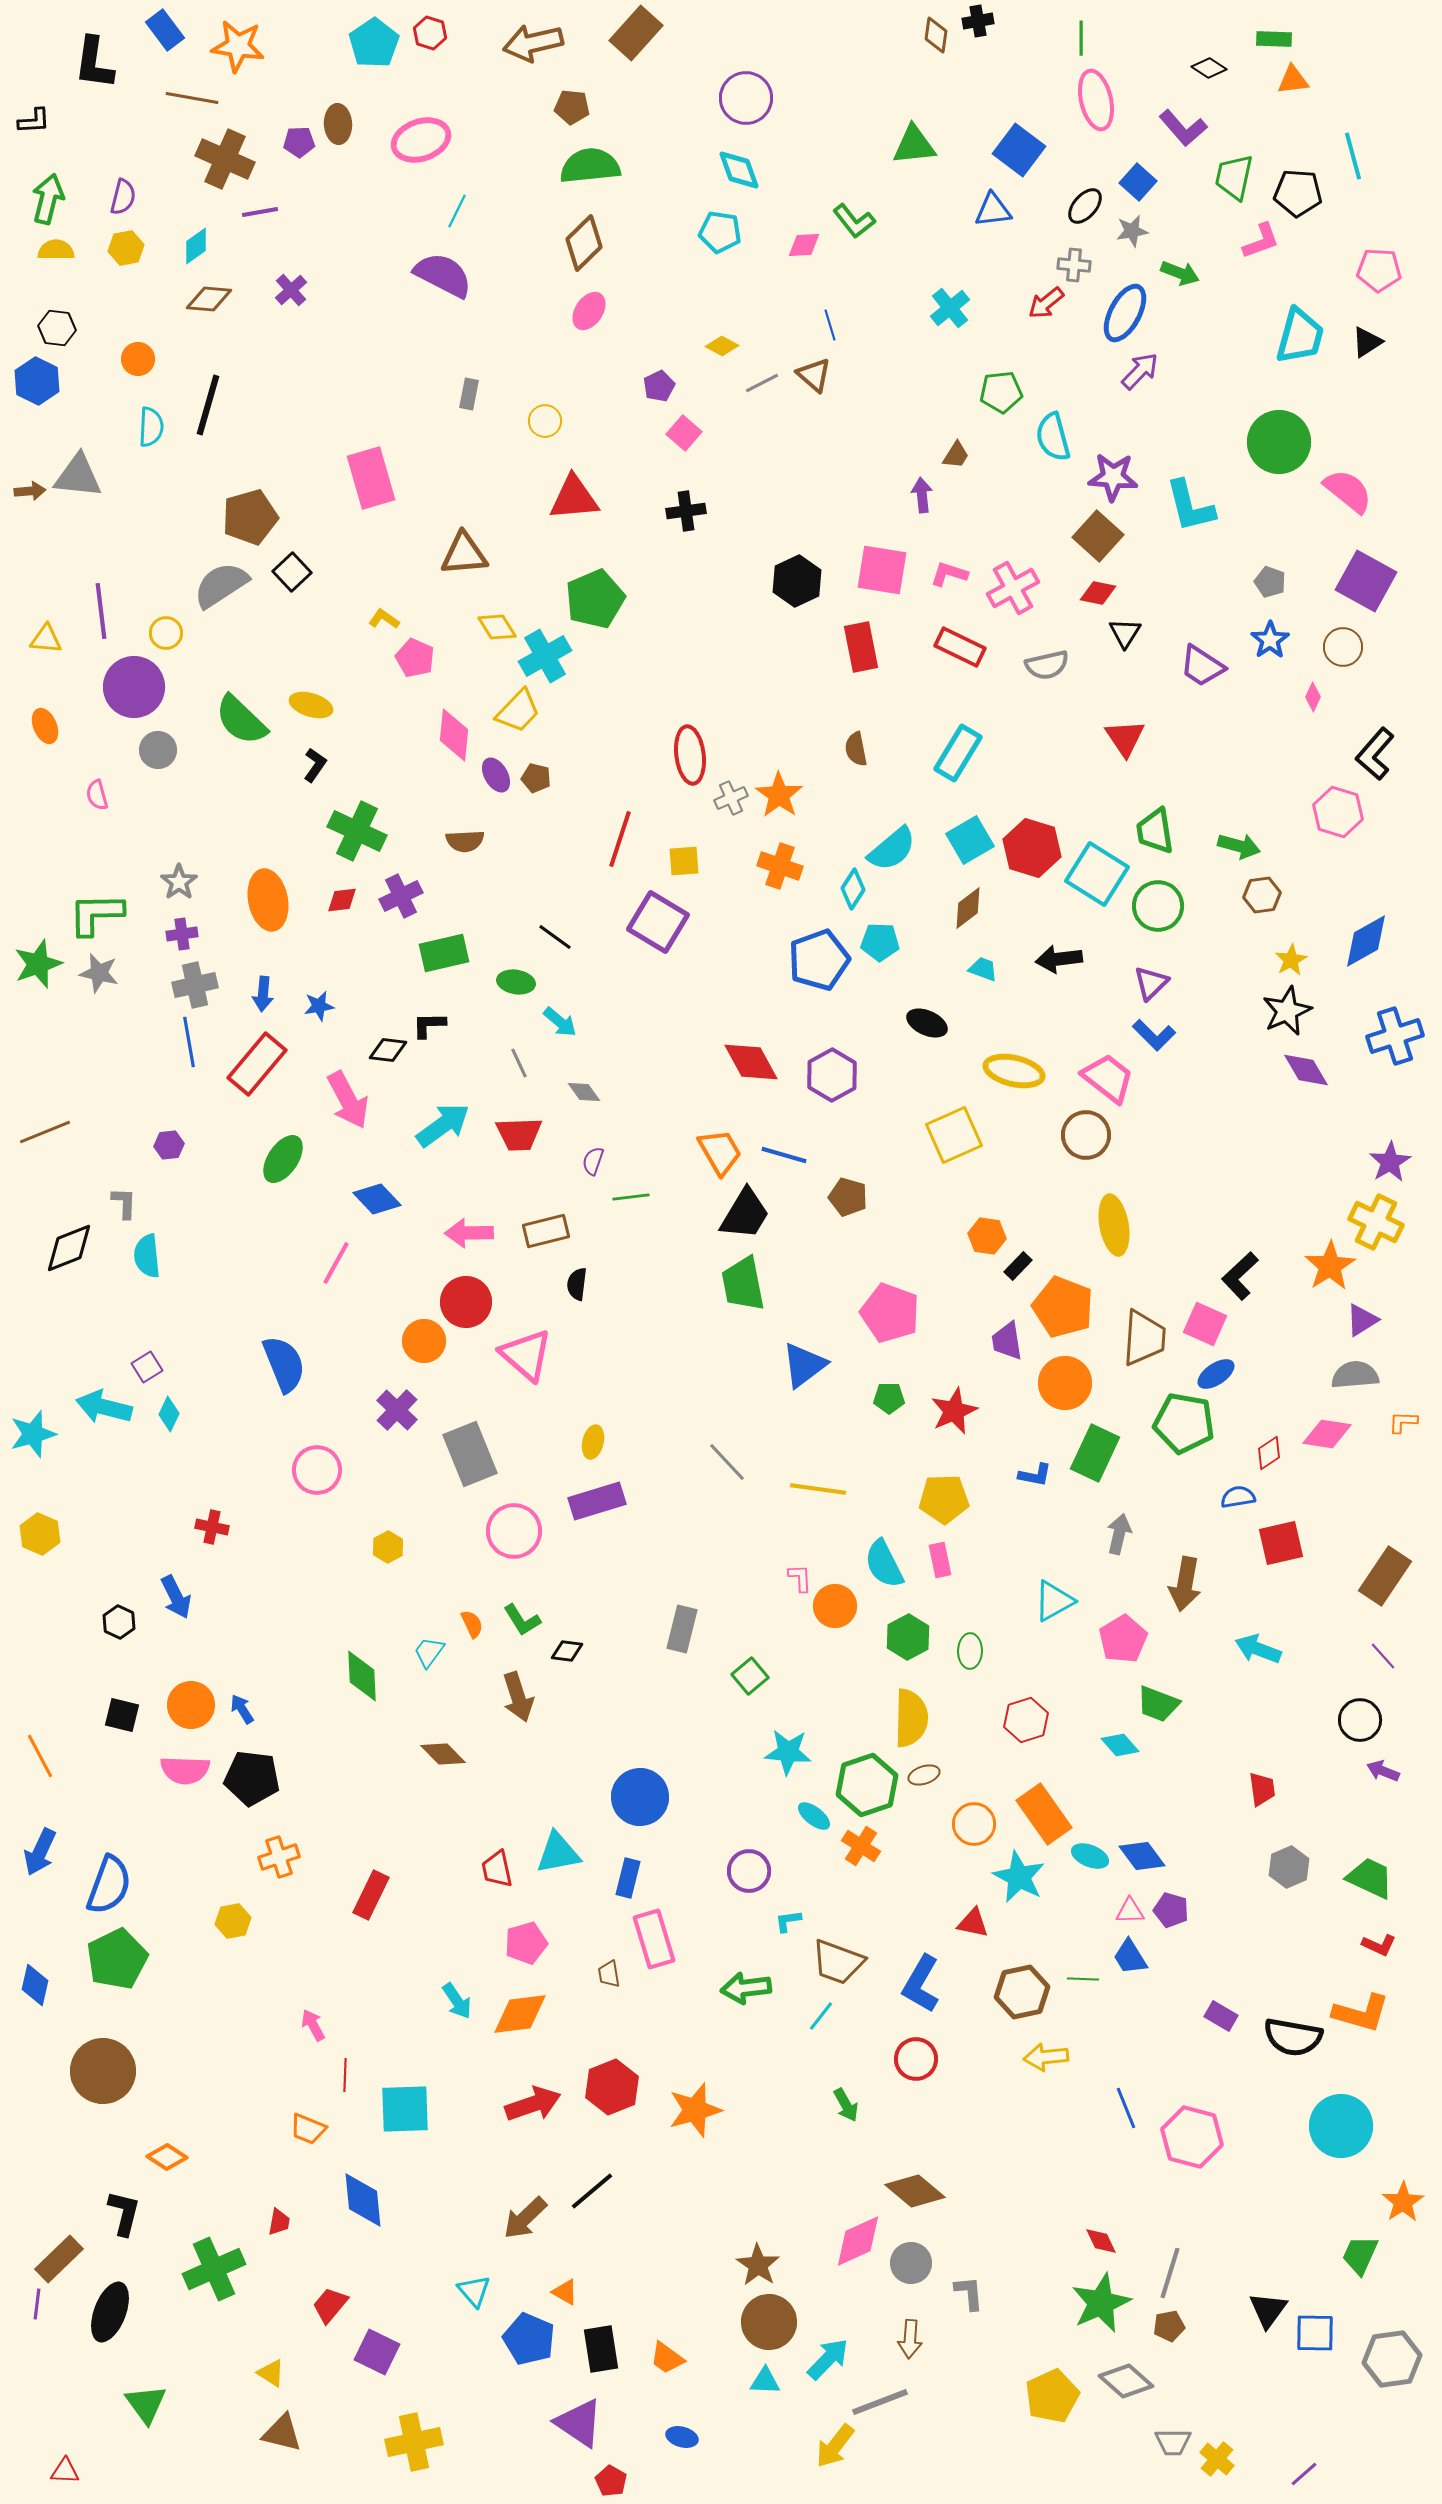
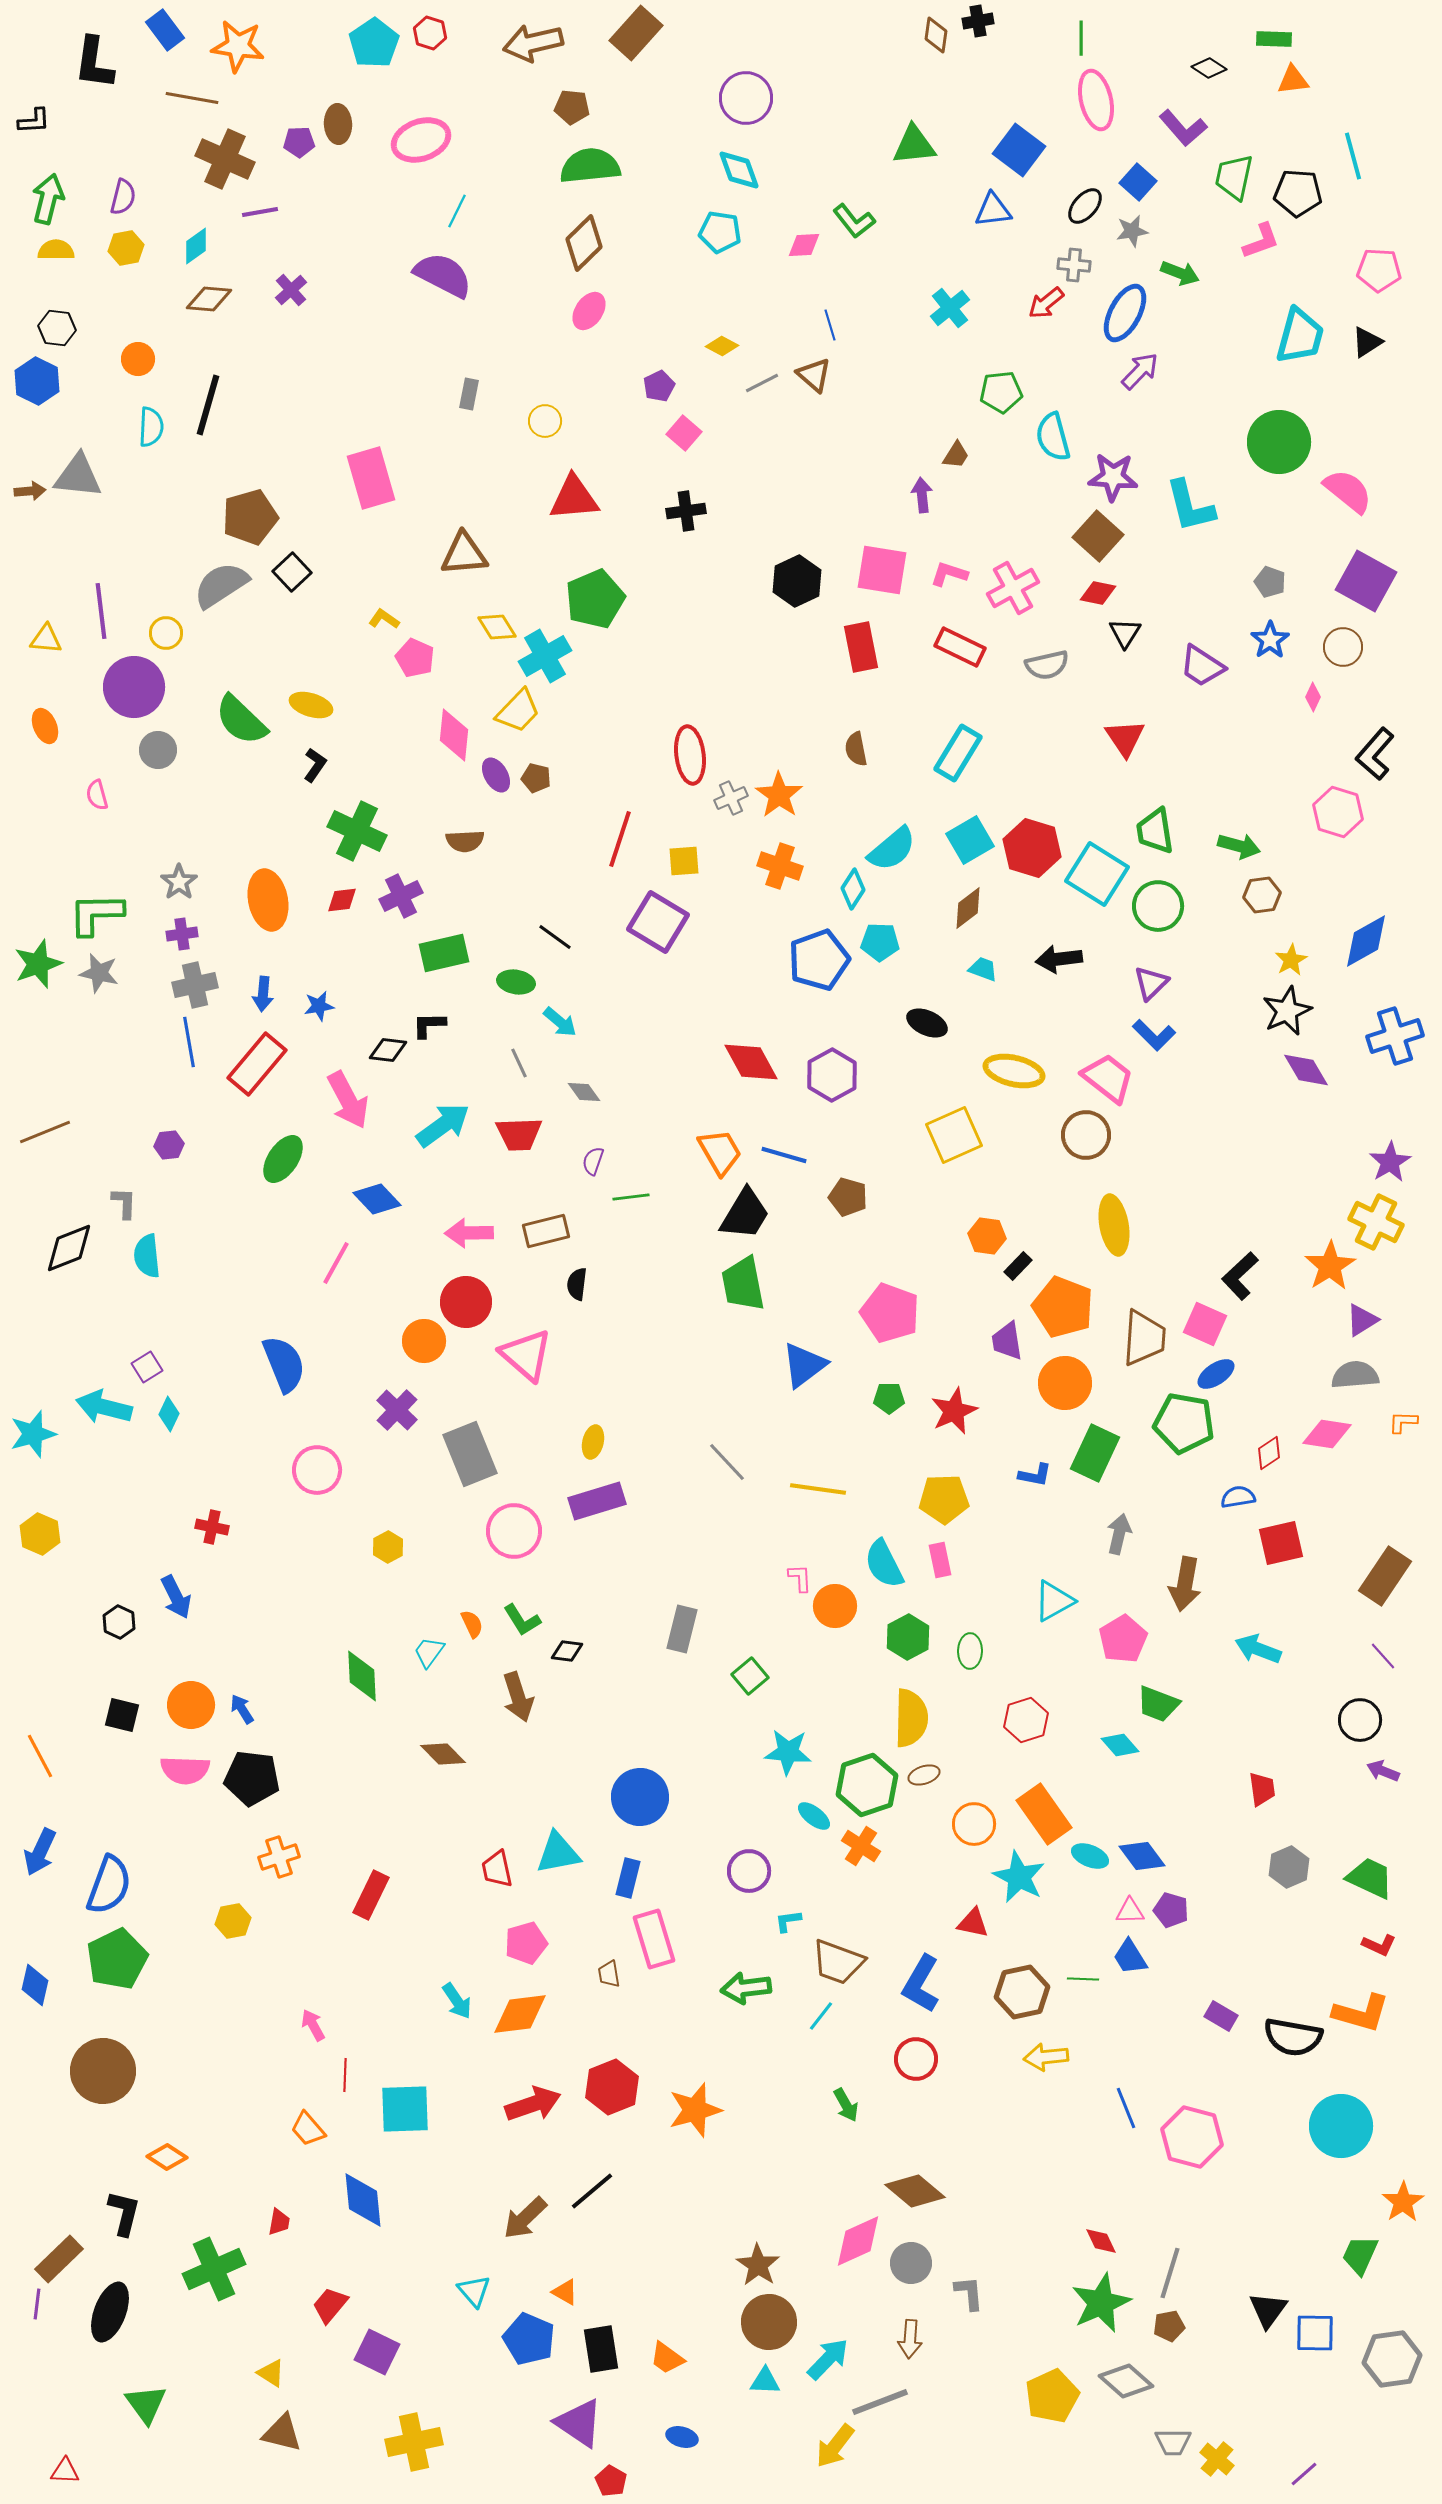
orange trapezoid at (308, 2129): rotated 27 degrees clockwise
